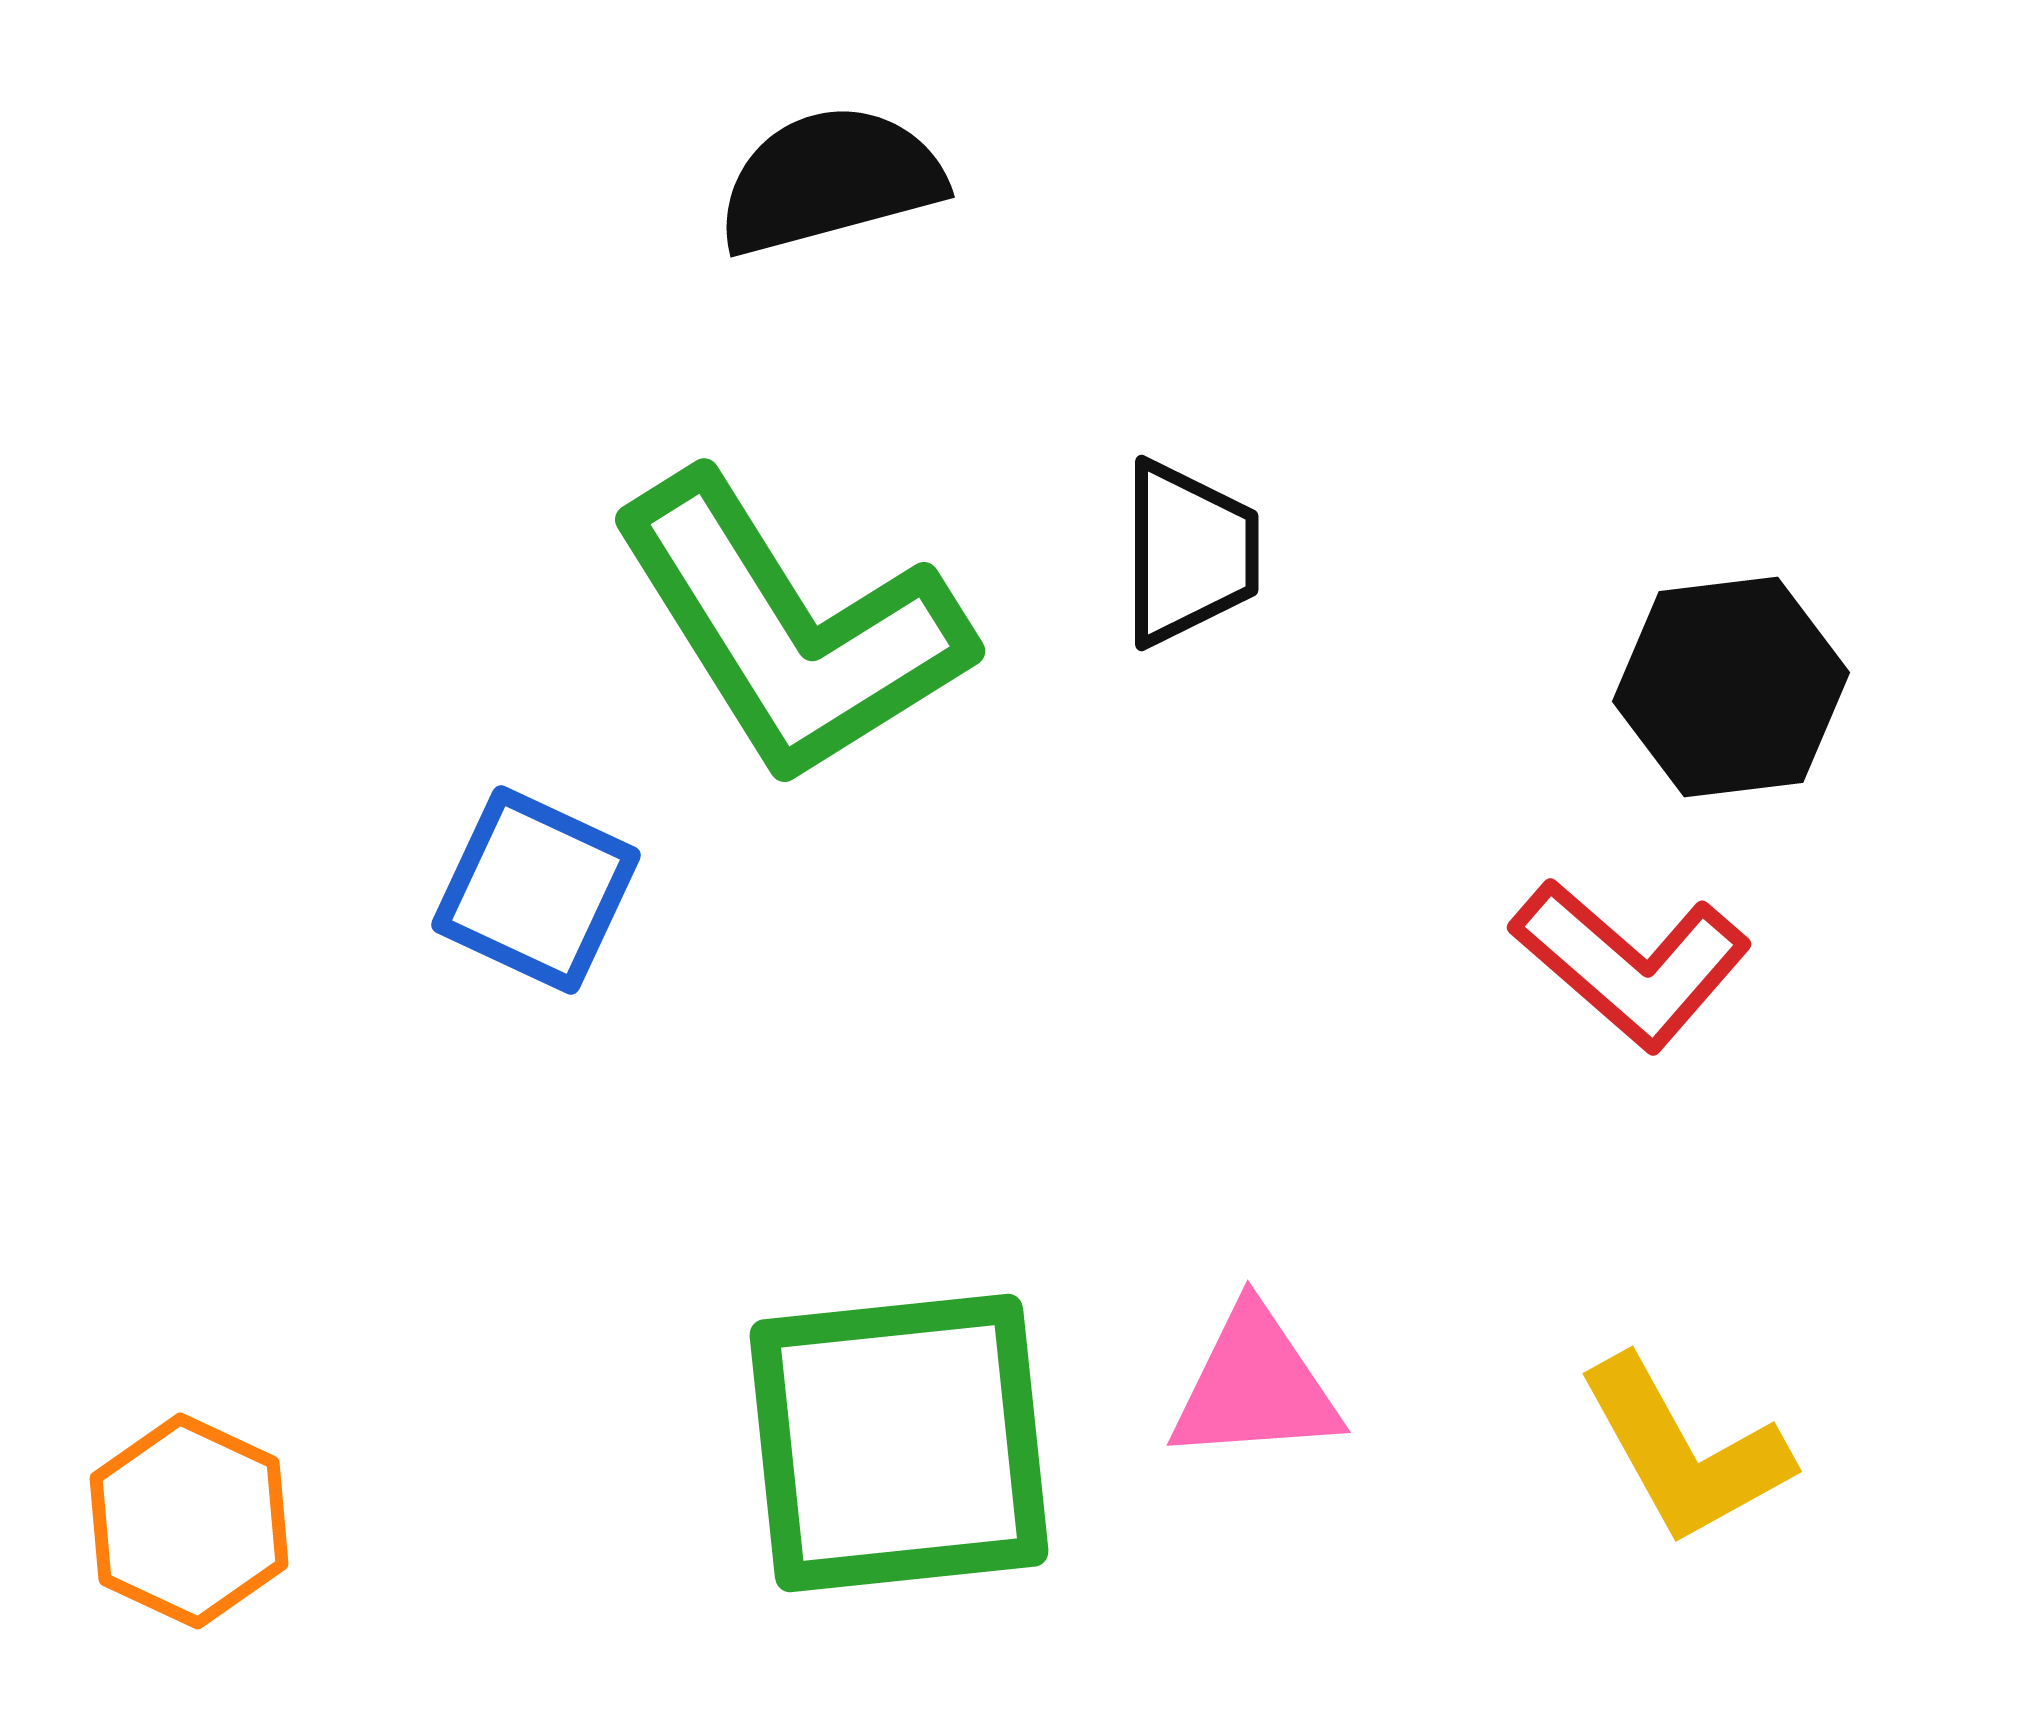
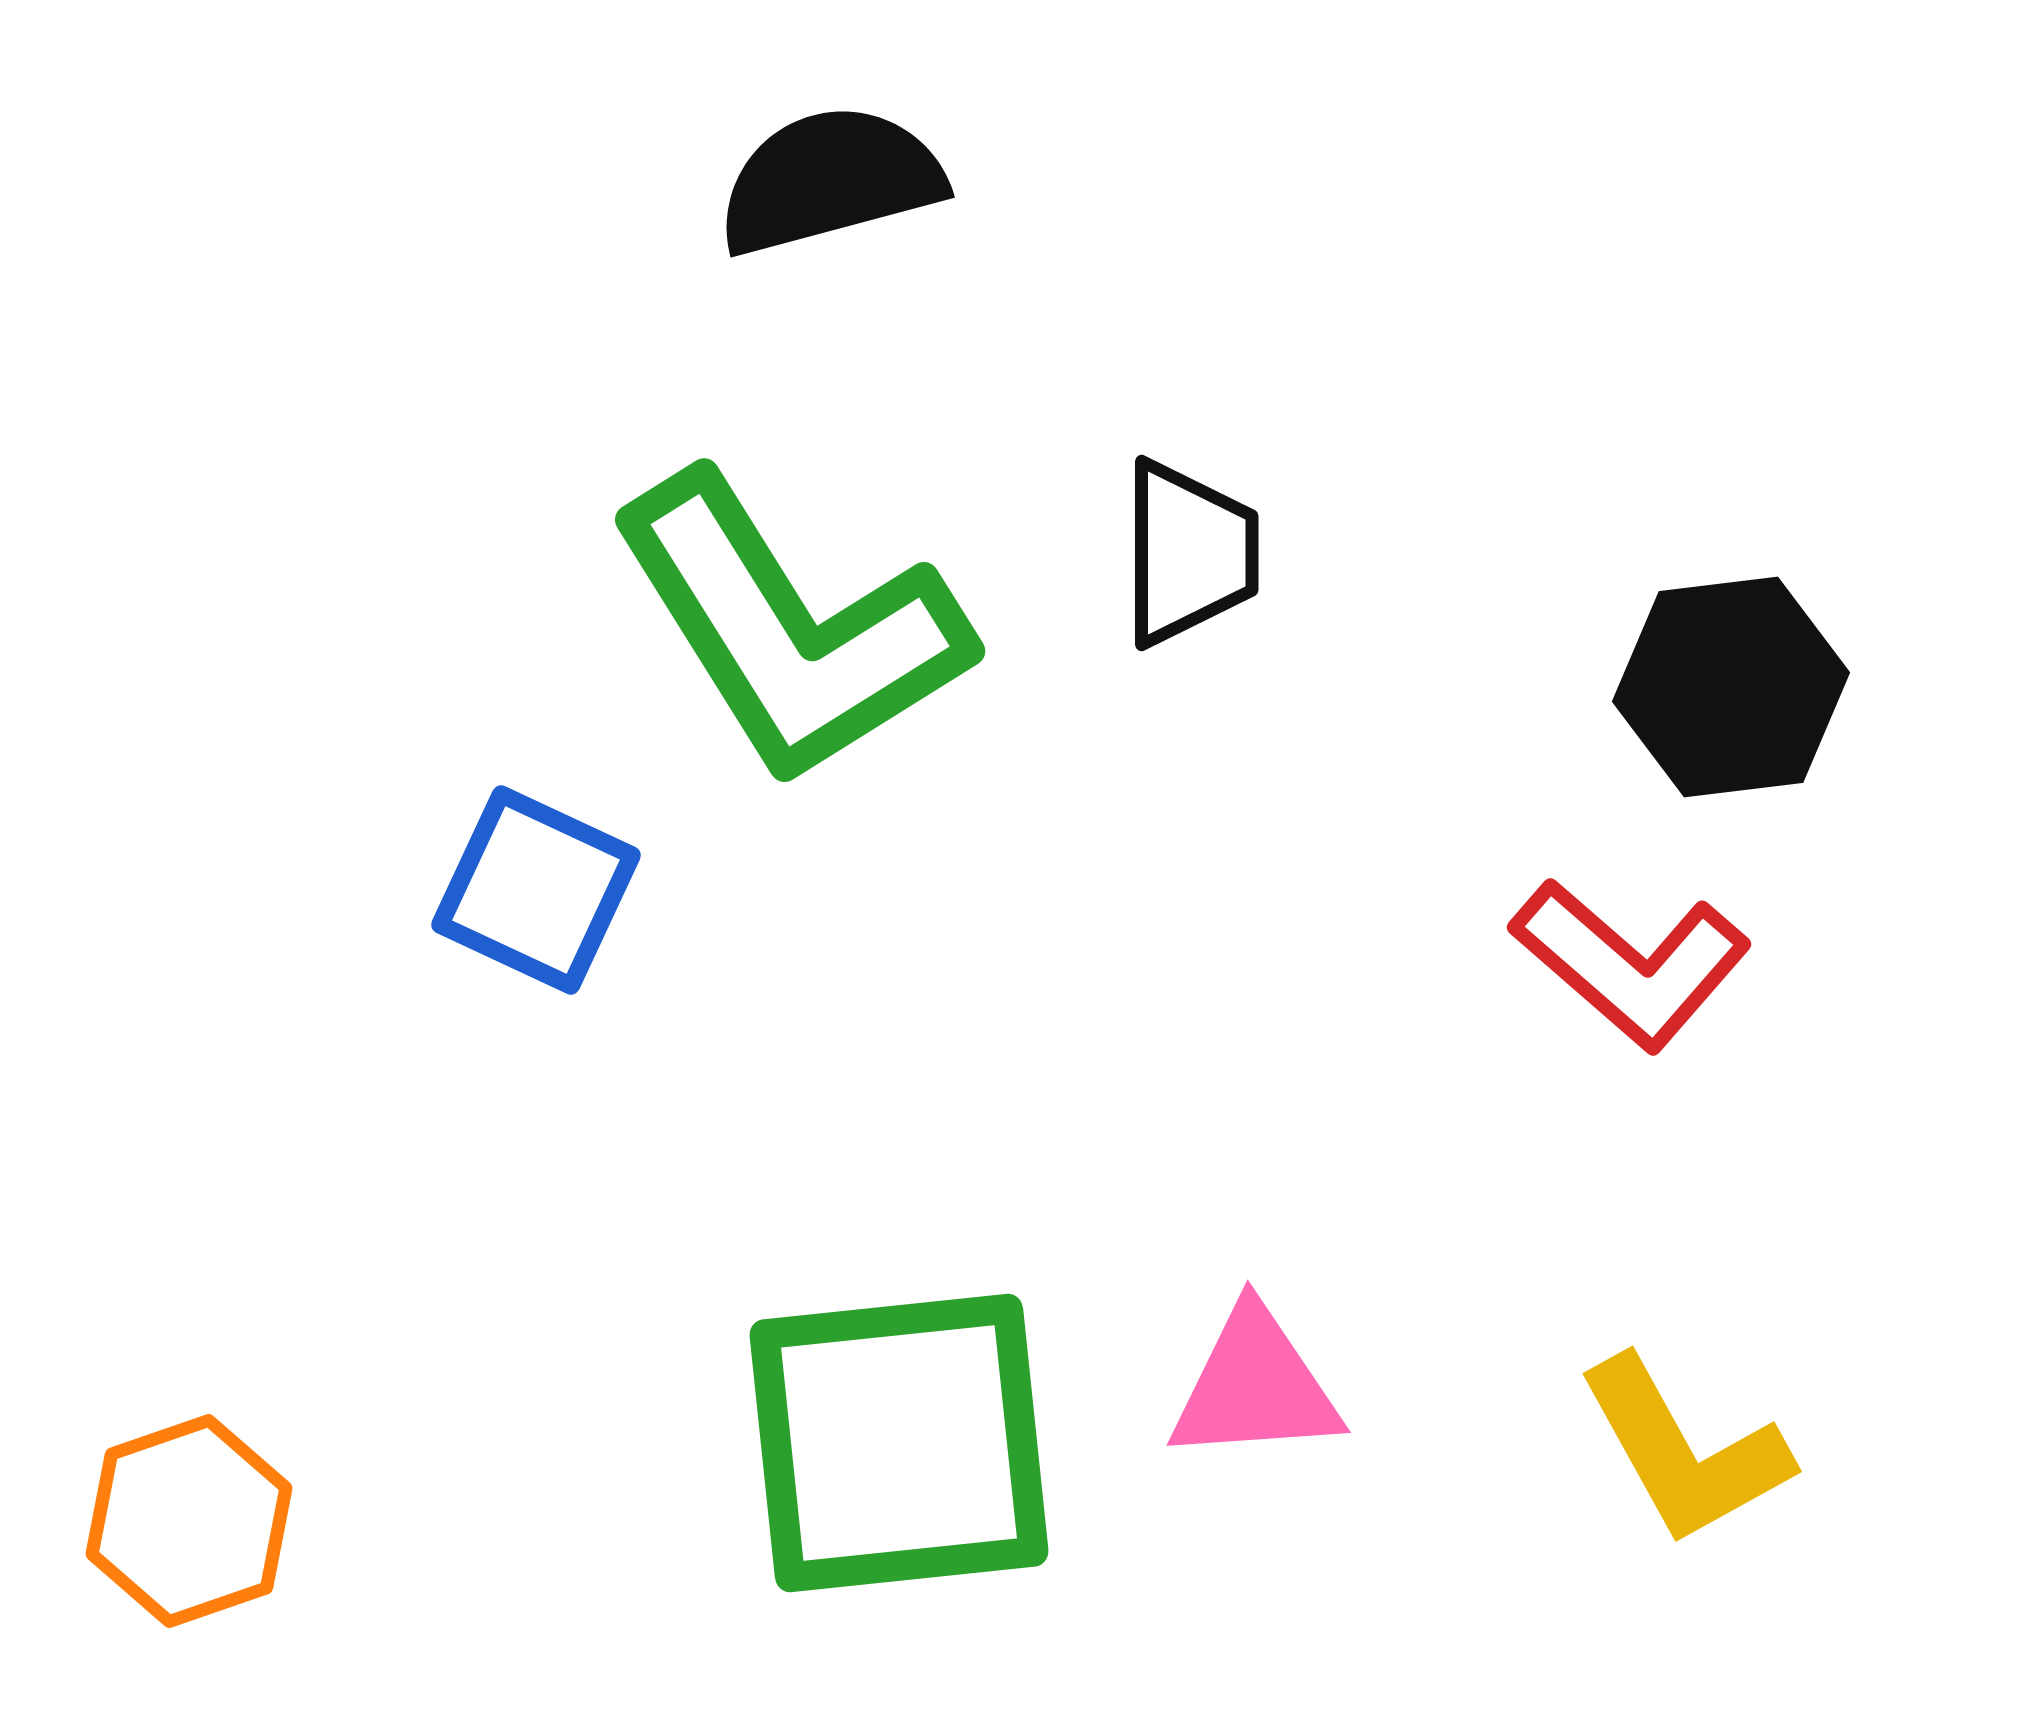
orange hexagon: rotated 16 degrees clockwise
